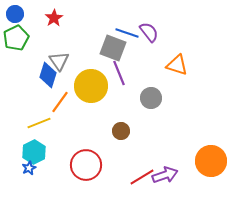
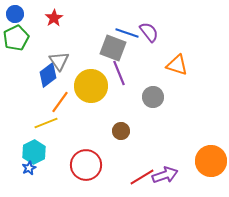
blue diamond: rotated 35 degrees clockwise
gray circle: moved 2 px right, 1 px up
yellow line: moved 7 px right
